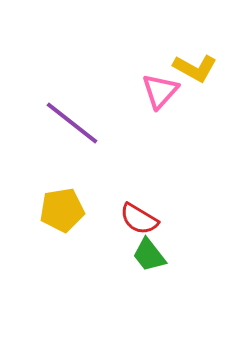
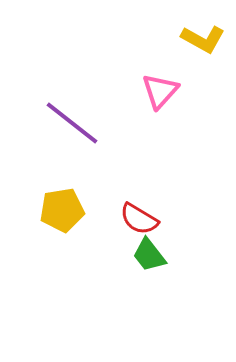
yellow L-shape: moved 8 px right, 29 px up
